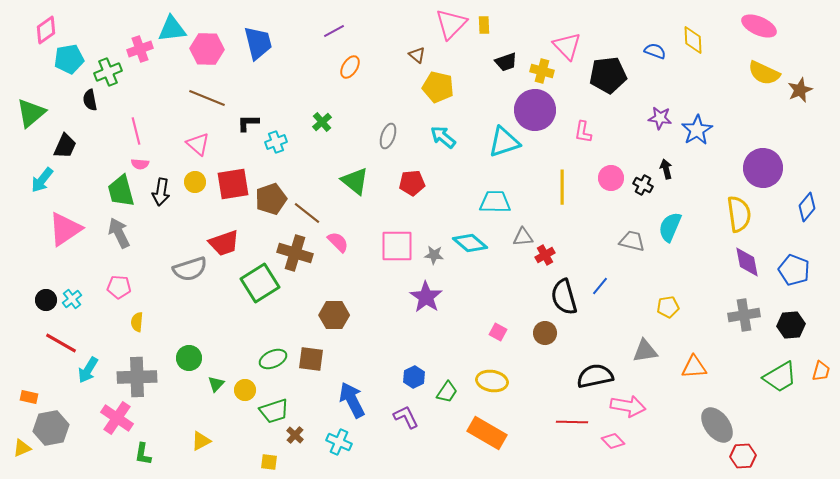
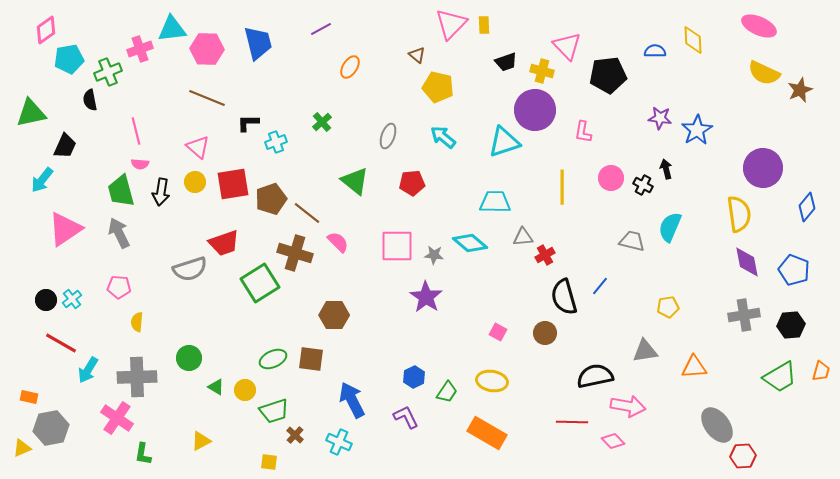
purple line at (334, 31): moved 13 px left, 2 px up
blue semicircle at (655, 51): rotated 20 degrees counterclockwise
green triangle at (31, 113): rotated 28 degrees clockwise
pink triangle at (198, 144): moved 3 px down
green triangle at (216, 384): moved 3 px down; rotated 42 degrees counterclockwise
